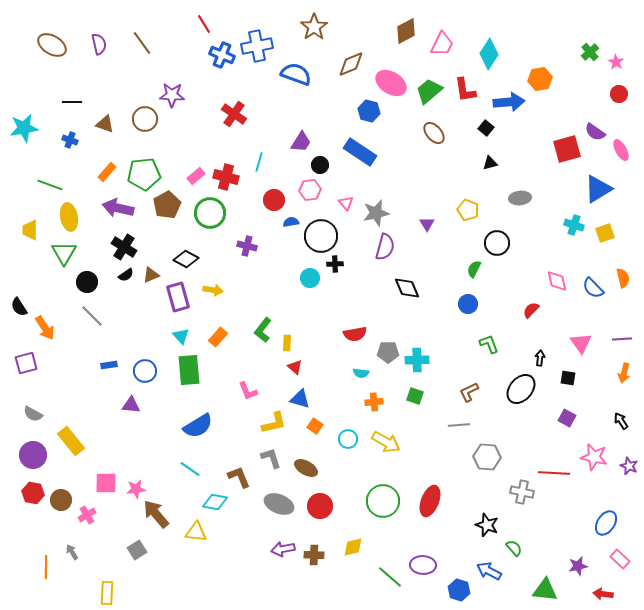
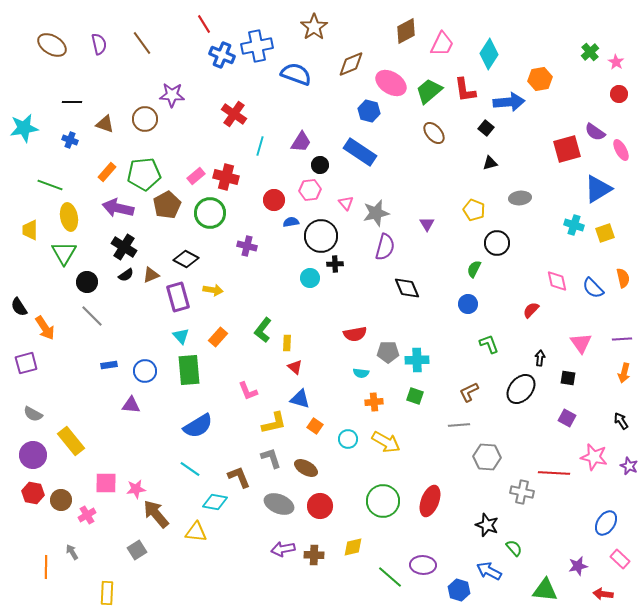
cyan line at (259, 162): moved 1 px right, 16 px up
yellow pentagon at (468, 210): moved 6 px right
